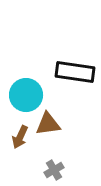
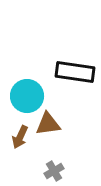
cyan circle: moved 1 px right, 1 px down
gray cross: moved 1 px down
